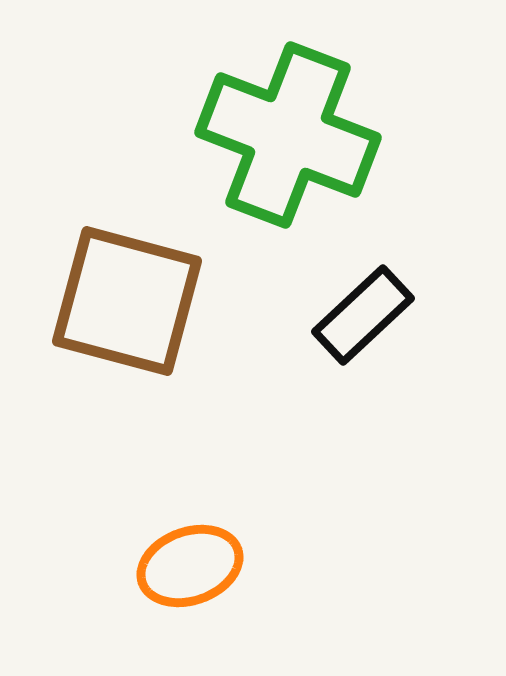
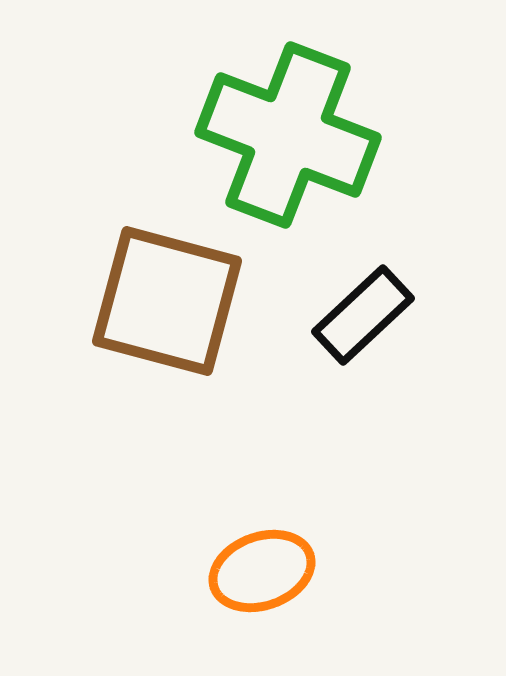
brown square: moved 40 px right
orange ellipse: moved 72 px right, 5 px down
